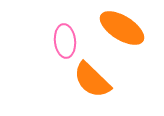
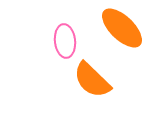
orange ellipse: rotated 12 degrees clockwise
